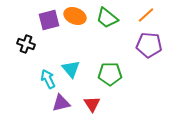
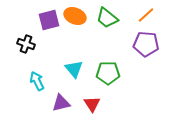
purple pentagon: moved 3 px left, 1 px up
cyan triangle: moved 3 px right
green pentagon: moved 2 px left, 1 px up
cyan arrow: moved 11 px left, 2 px down
